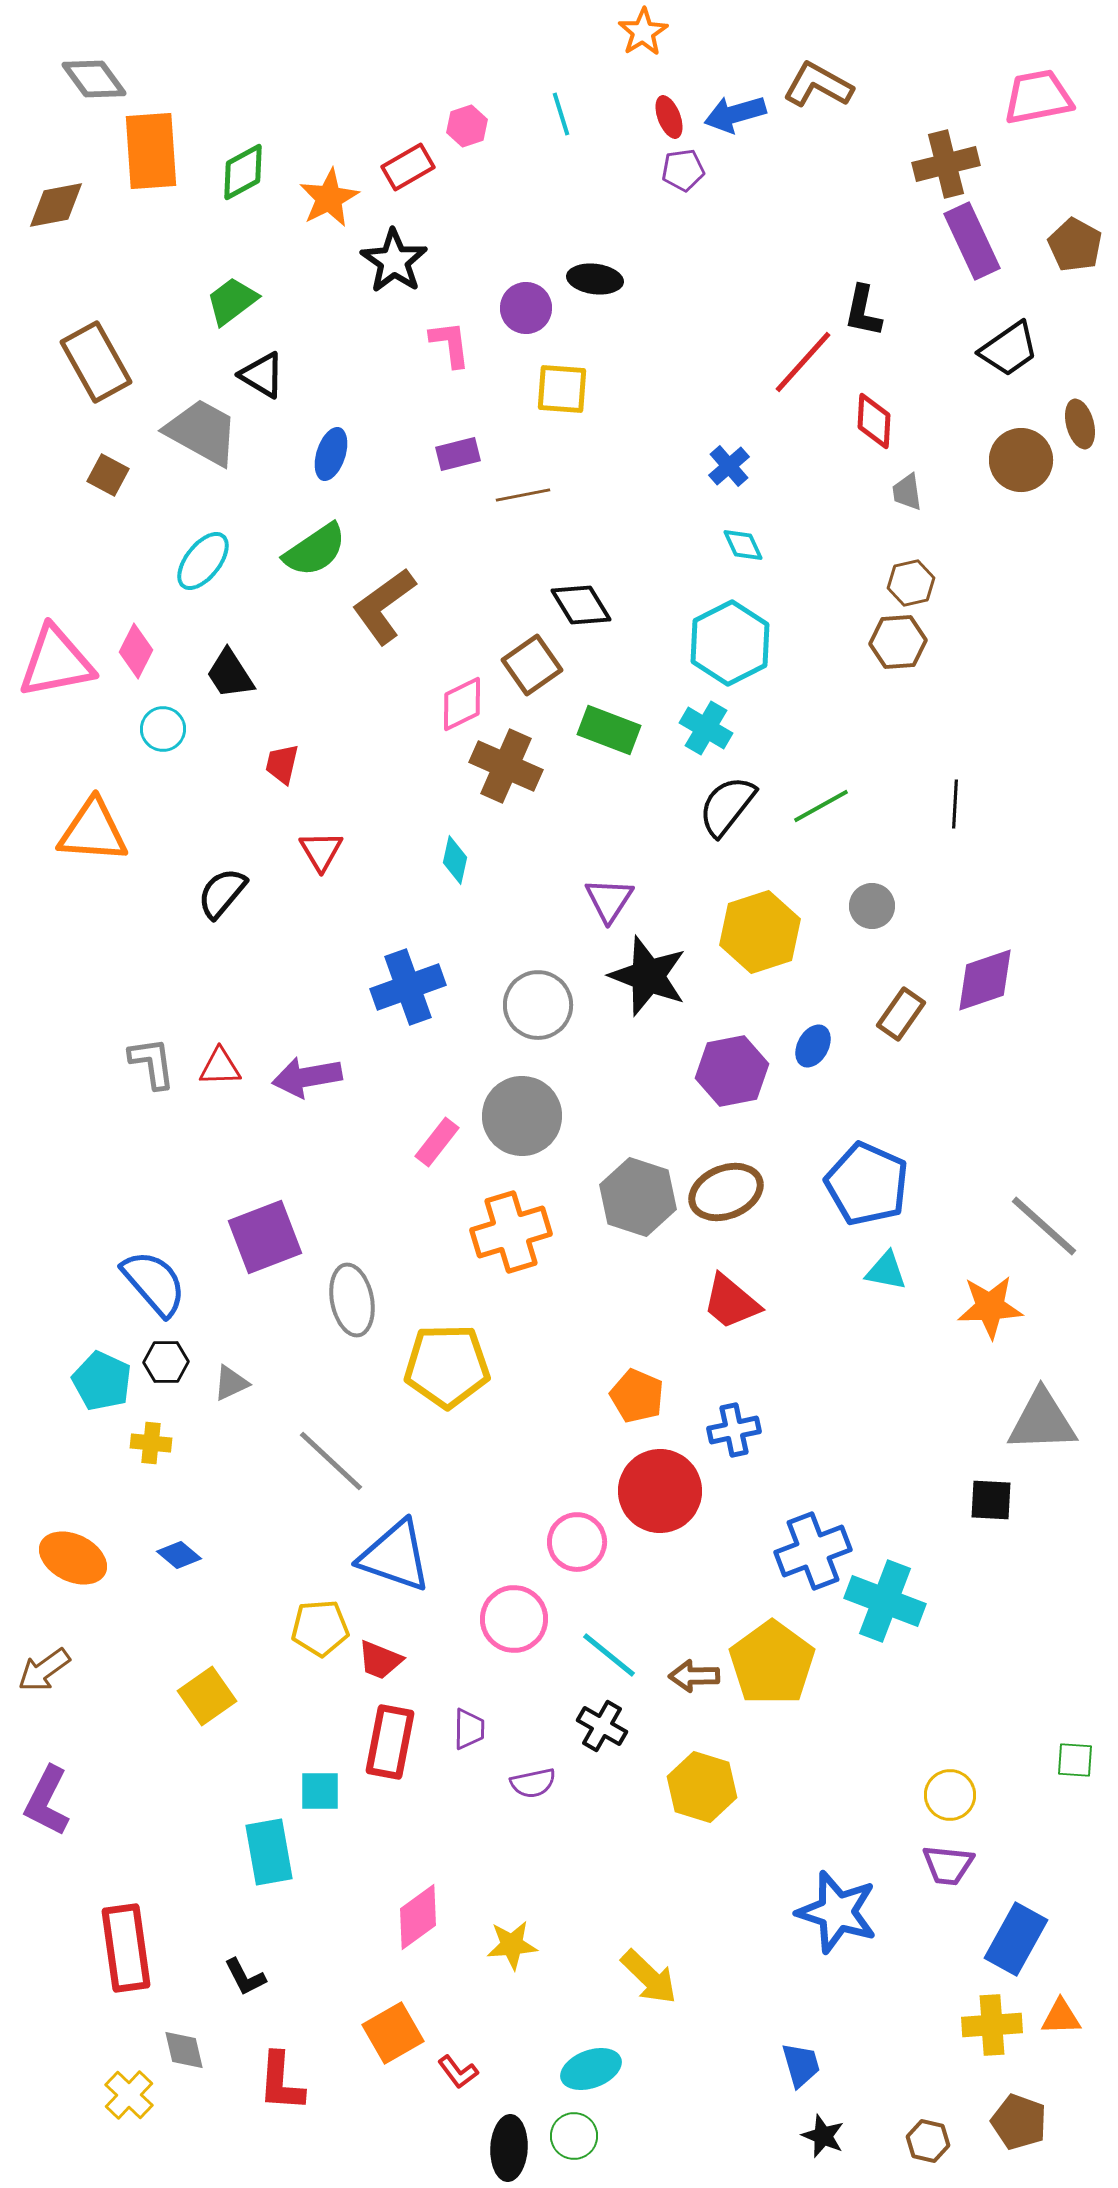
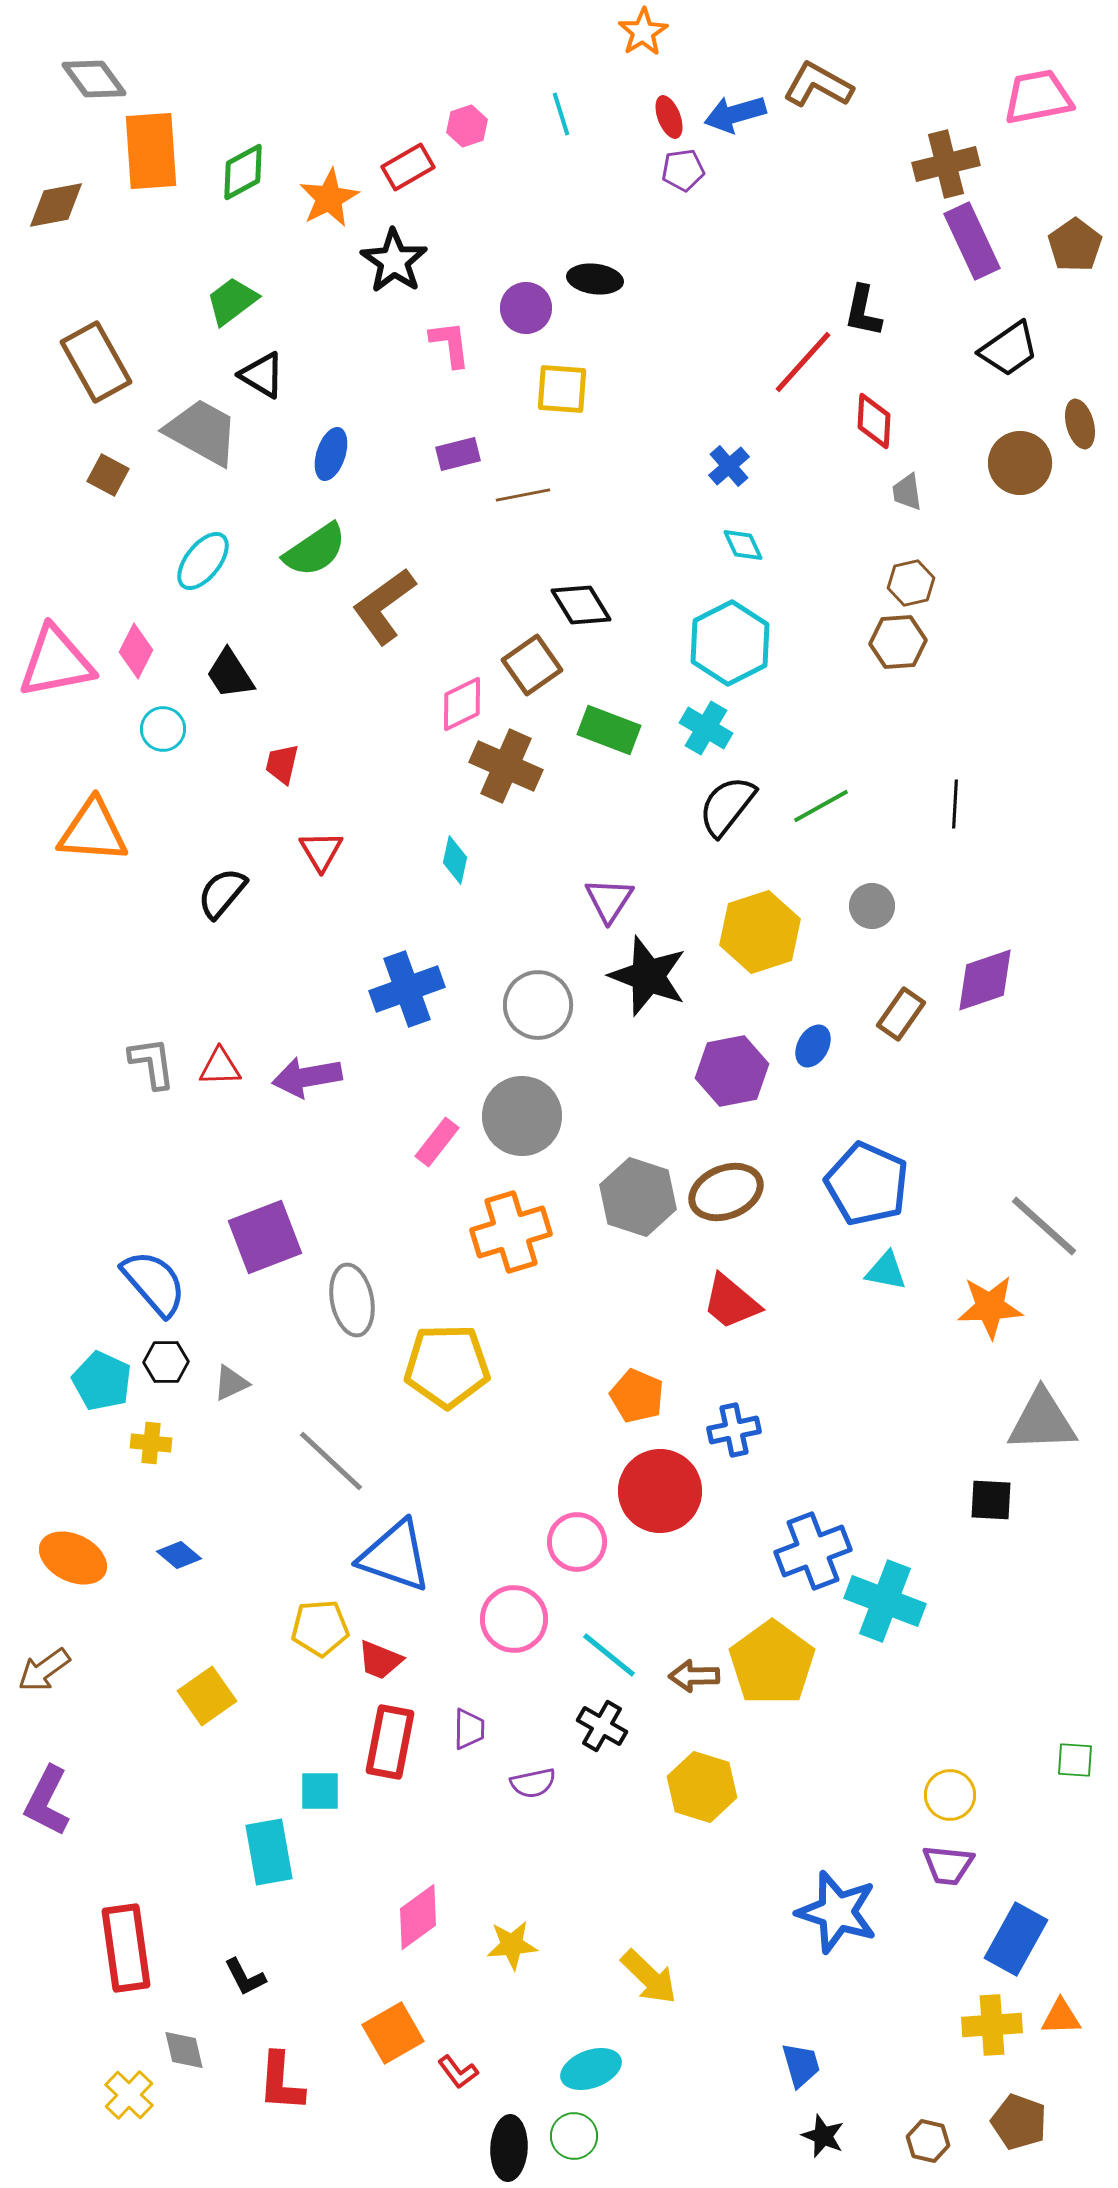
brown pentagon at (1075, 245): rotated 8 degrees clockwise
brown circle at (1021, 460): moved 1 px left, 3 px down
blue cross at (408, 987): moved 1 px left, 2 px down
